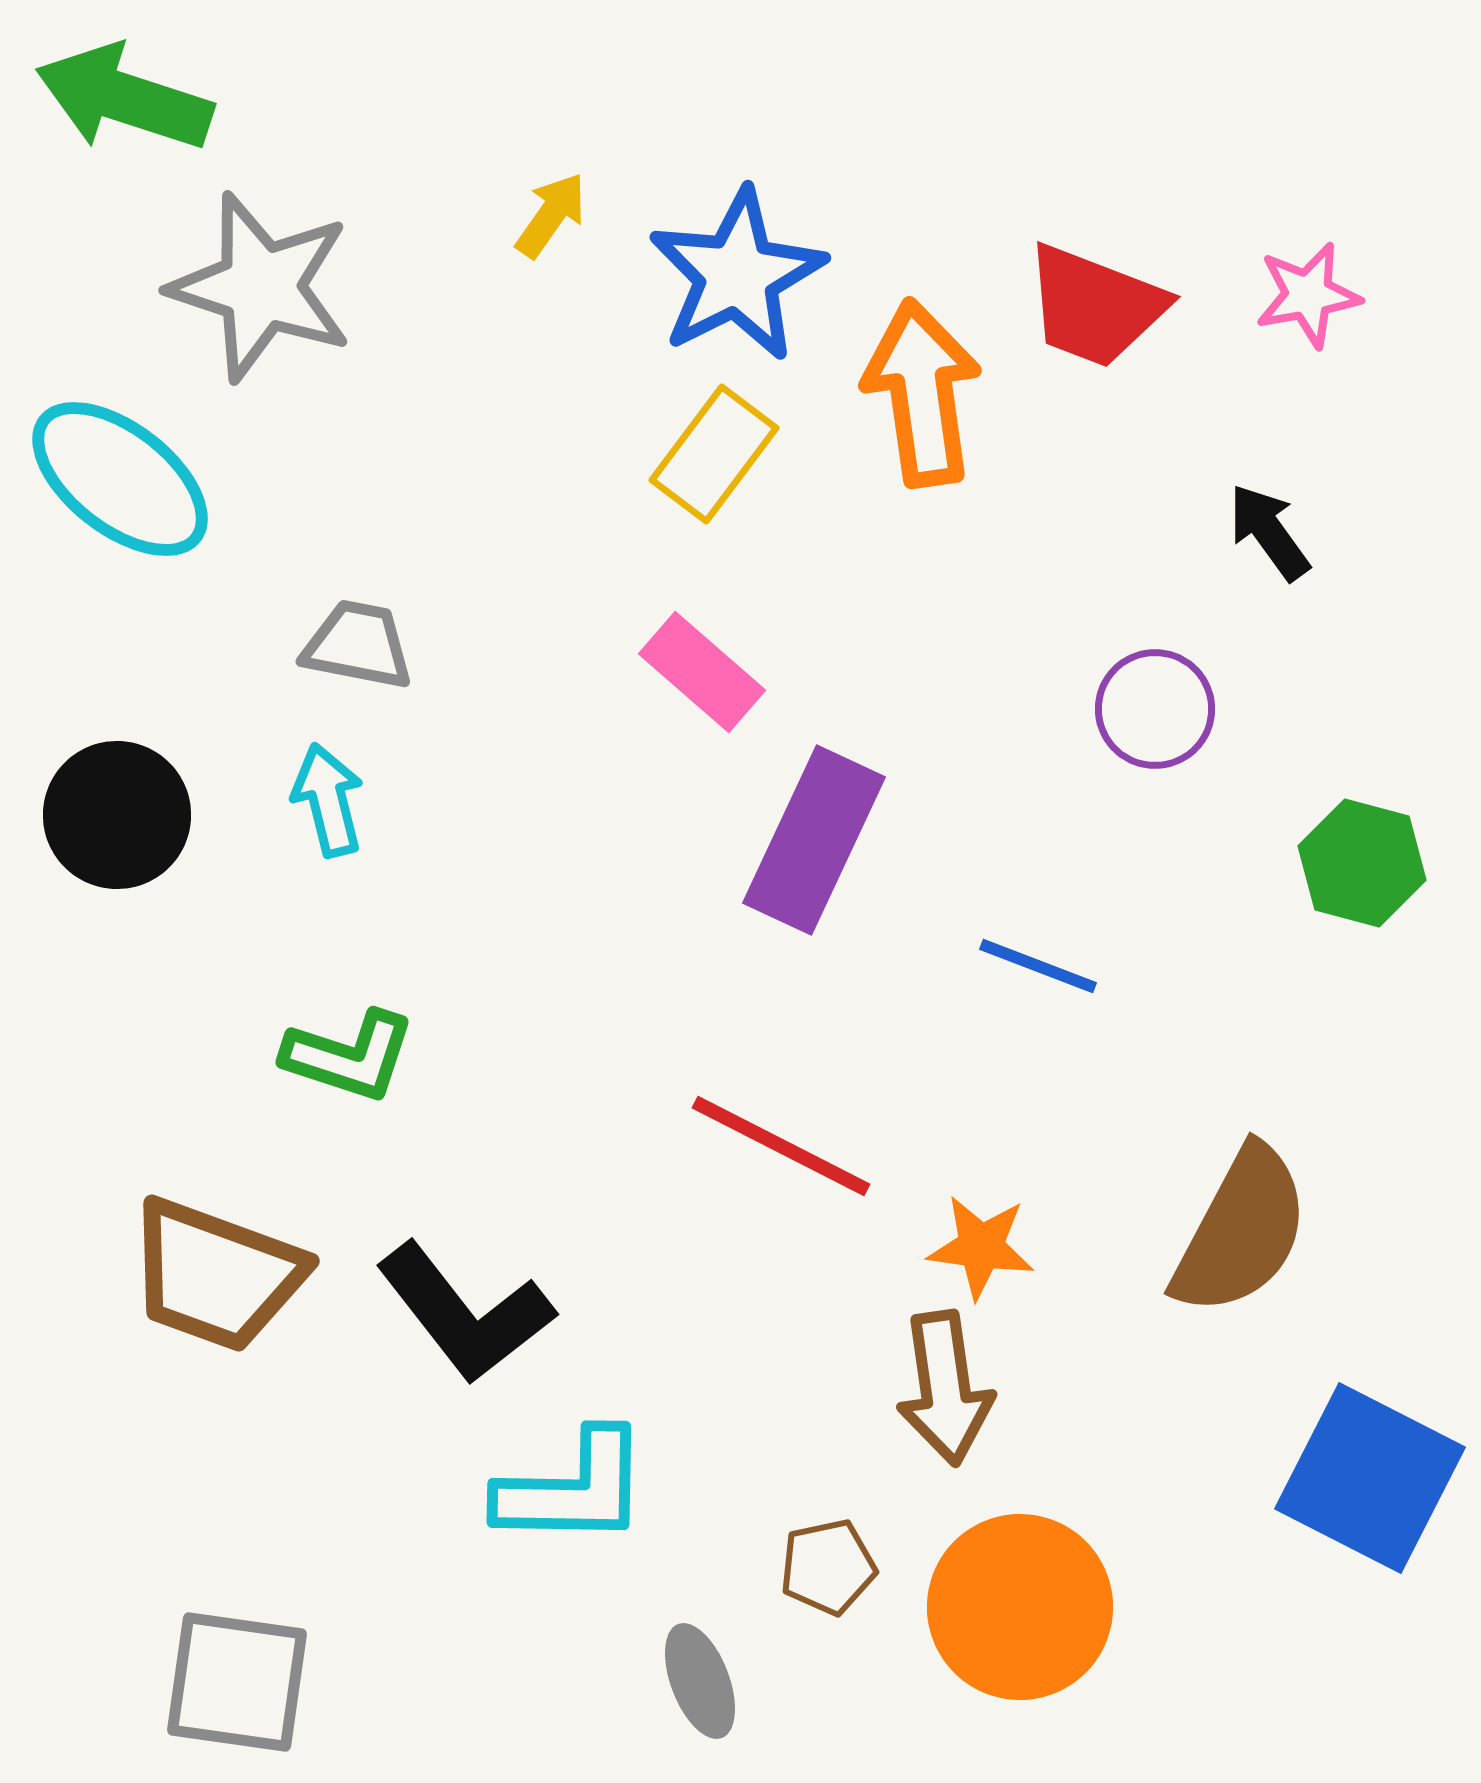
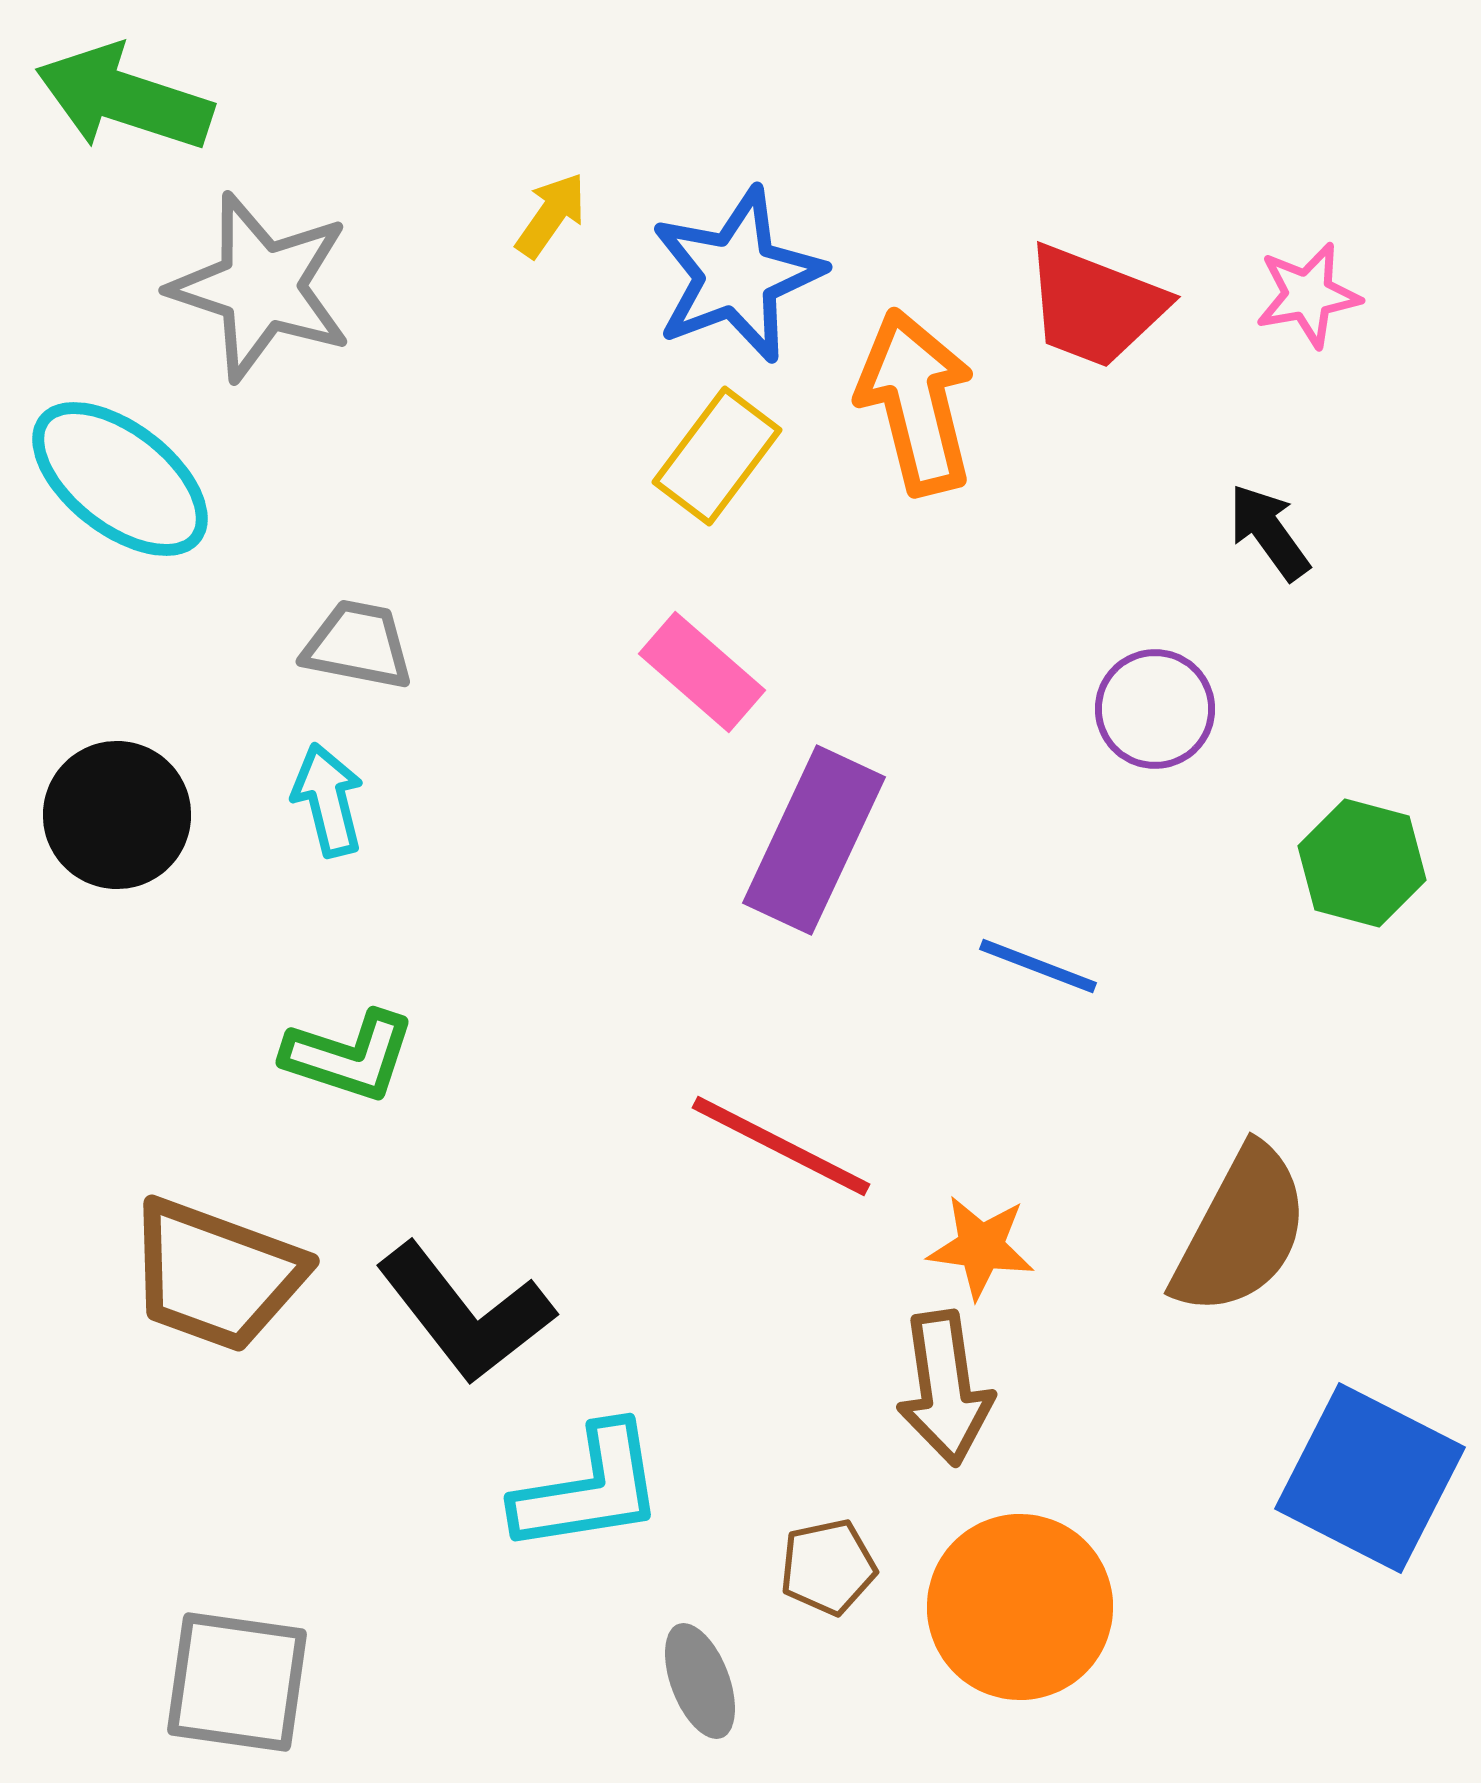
blue star: rotated 6 degrees clockwise
orange arrow: moved 6 px left, 9 px down; rotated 6 degrees counterclockwise
yellow rectangle: moved 3 px right, 2 px down
cyan L-shape: moved 16 px right; rotated 10 degrees counterclockwise
